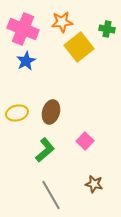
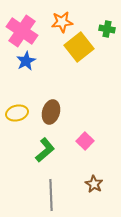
pink cross: moved 1 px left, 2 px down; rotated 12 degrees clockwise
brown star: rotated 18 degrees clockwise
gray line: rotated 28 degrees clockwise
